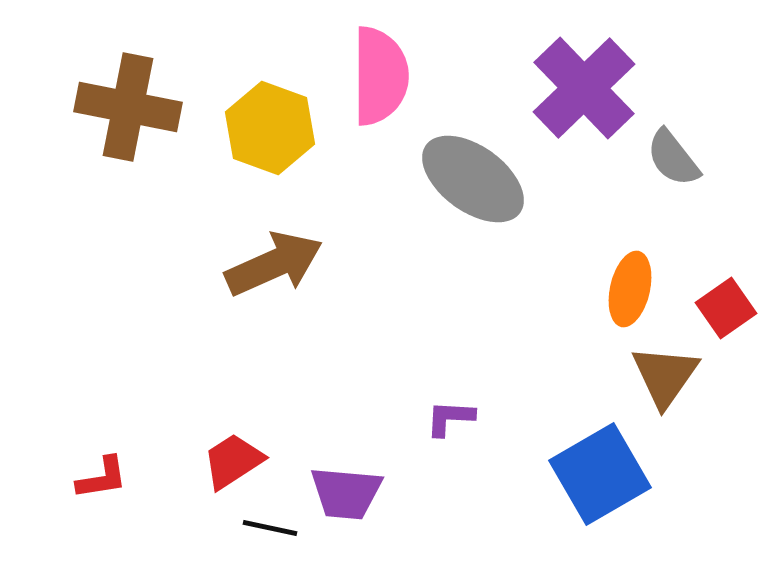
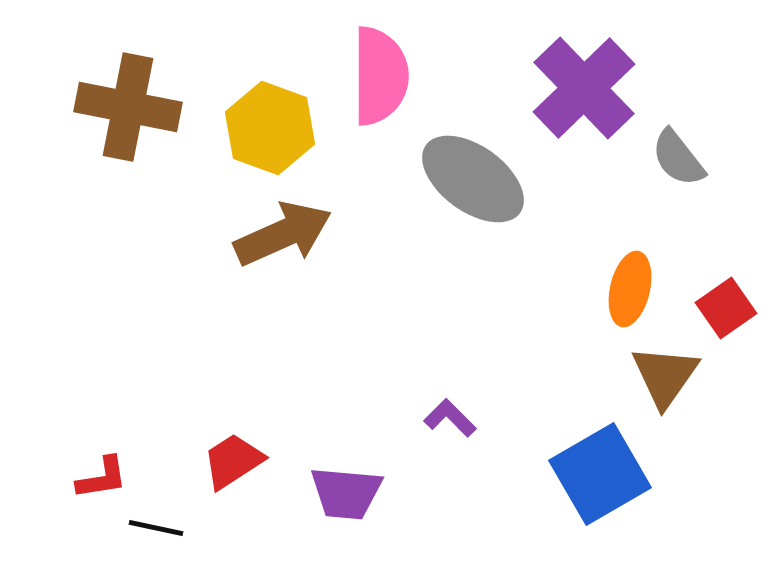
gray semicircle: moved 5 px right
brown arrow: moved 9 px right, 30 px up
purple L-shape: rotated 42 degrees clockwise
black line: moved 114 px left
